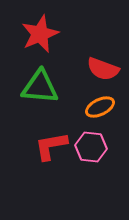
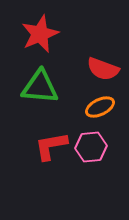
pink hexagon: rotated 12 degrees counterclockwise
